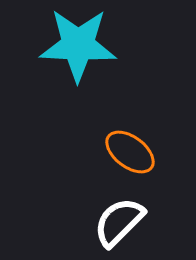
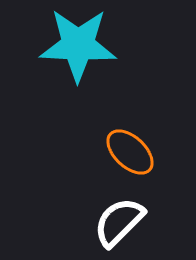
orange ellipse: rotated 6 degrees clockwise
